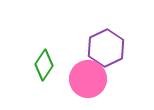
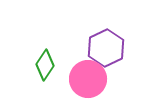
green diamond: moved 1 px right
